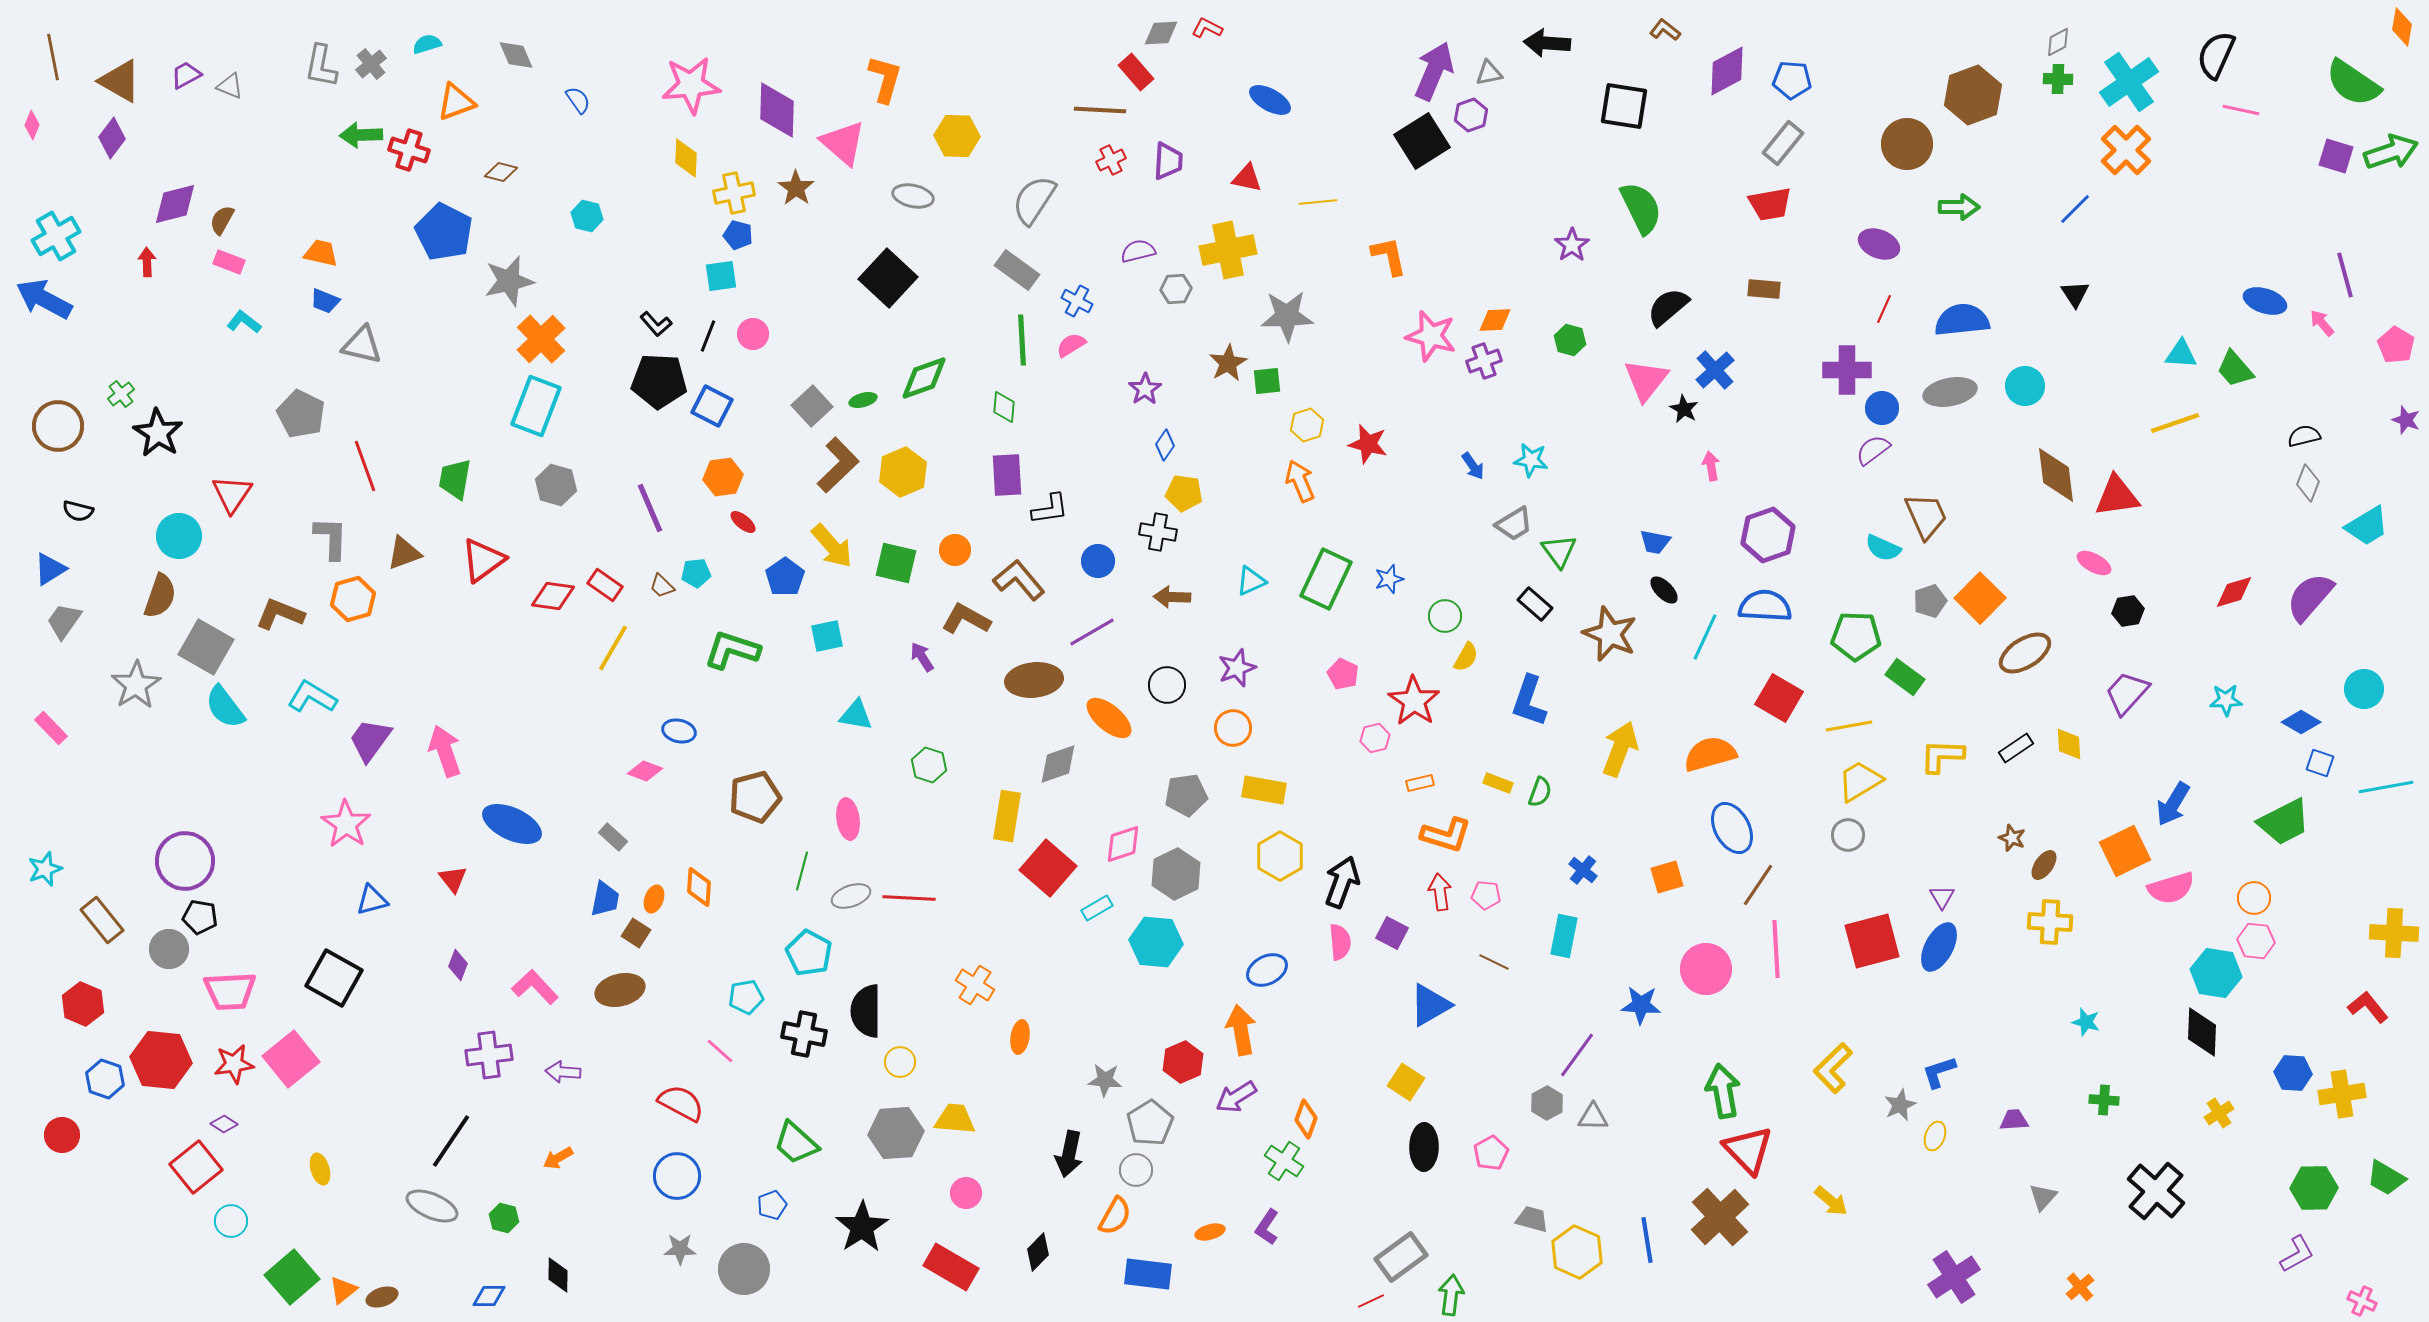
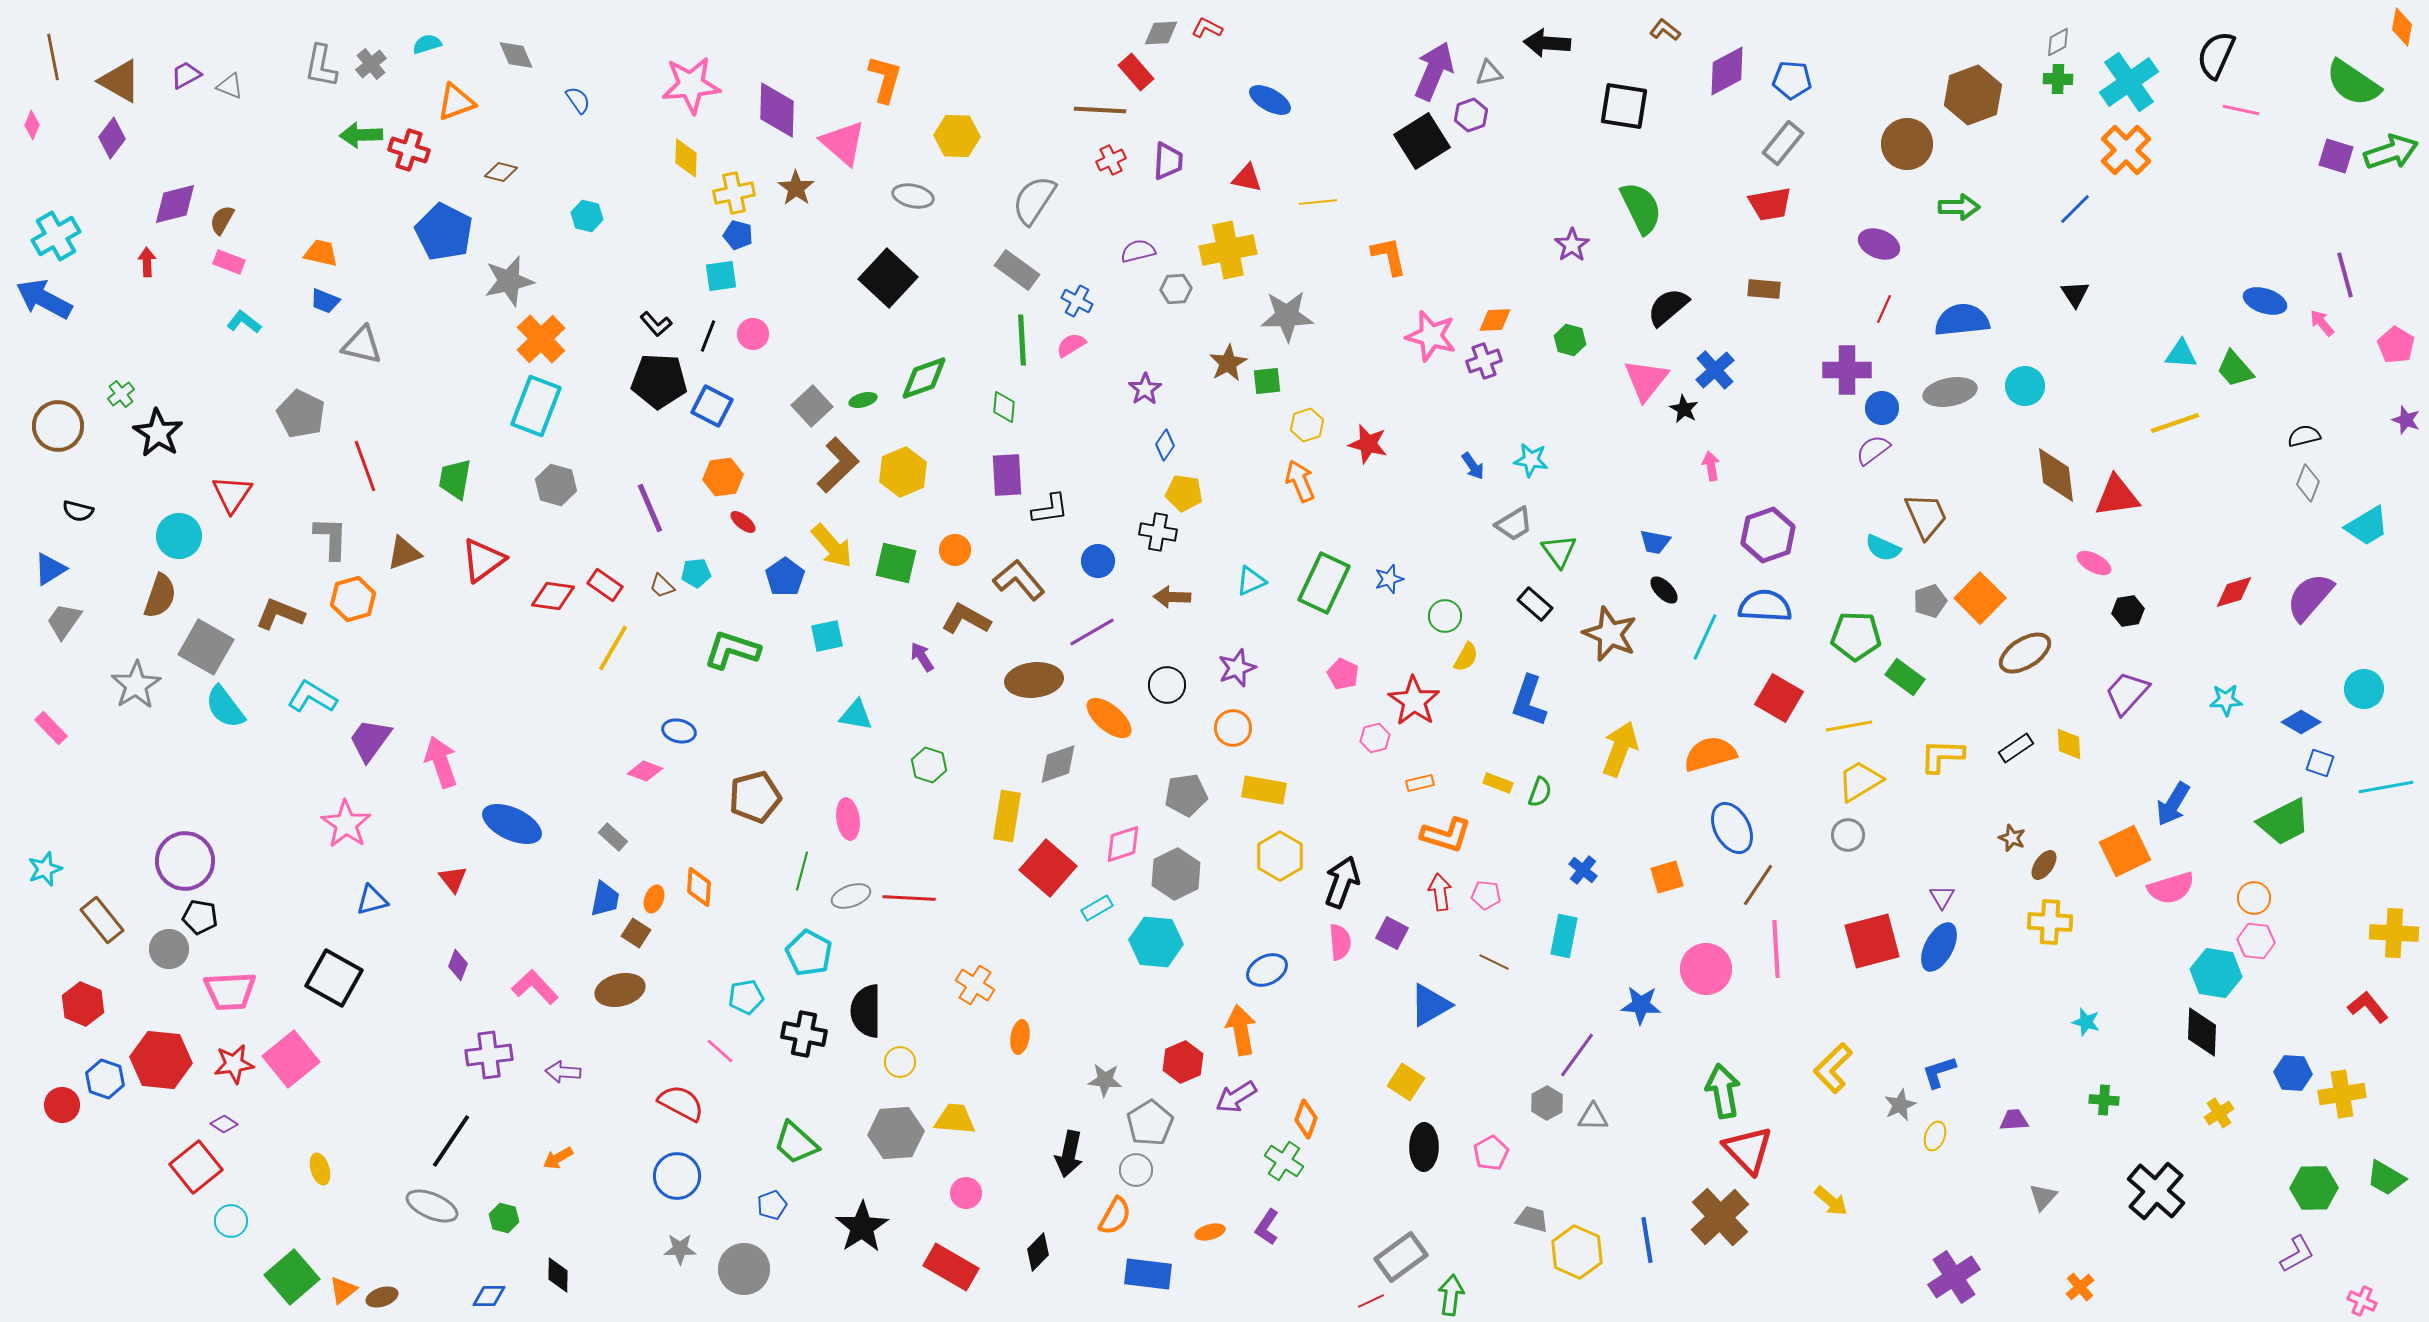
green rectangle at (1326, 579): moved 2 px left, 4 px down
pink arrow at (445, 751): moved 4 px left, 11 px down
red circle at (62, 1135): moved 30 px up
